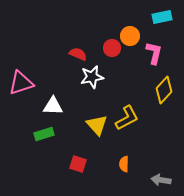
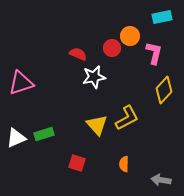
white star: moved 2 px right
white triangle: moved 37 px left, 32 px down; rotated 25 degrees counterclockwise
red square: moved 1 px left, 1 px up
